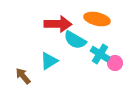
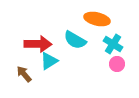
red arrow: moved 20 px left, 20 px down
cyan cross: moved 13 px right, 10 px up
pink circle: moved 2 px right, 1 px down
brown arrow: moved 1 px right, 2 px up
